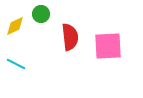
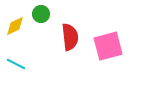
pink square: rotated 12 degrees counterclockwise
